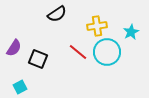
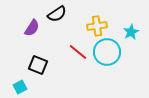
purple semicircle: moved 18 px right, 20 px up
black square: moved 6 px down
